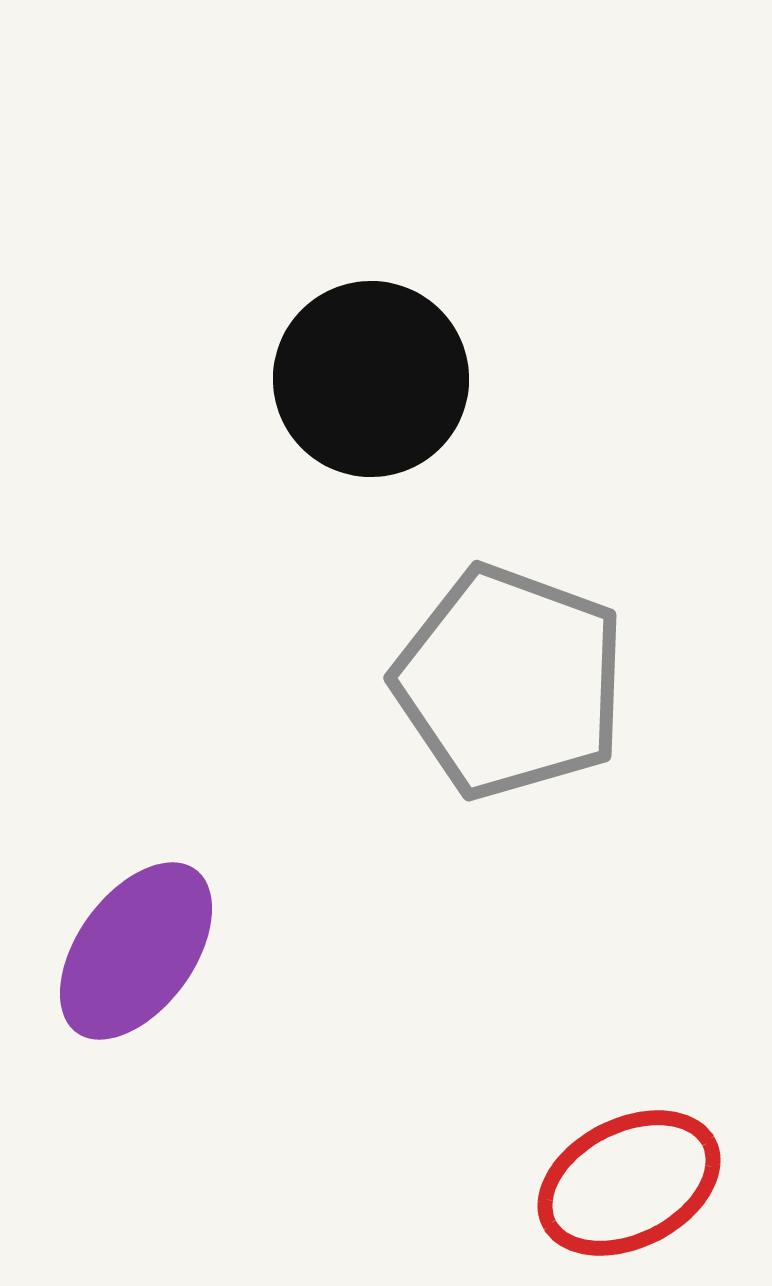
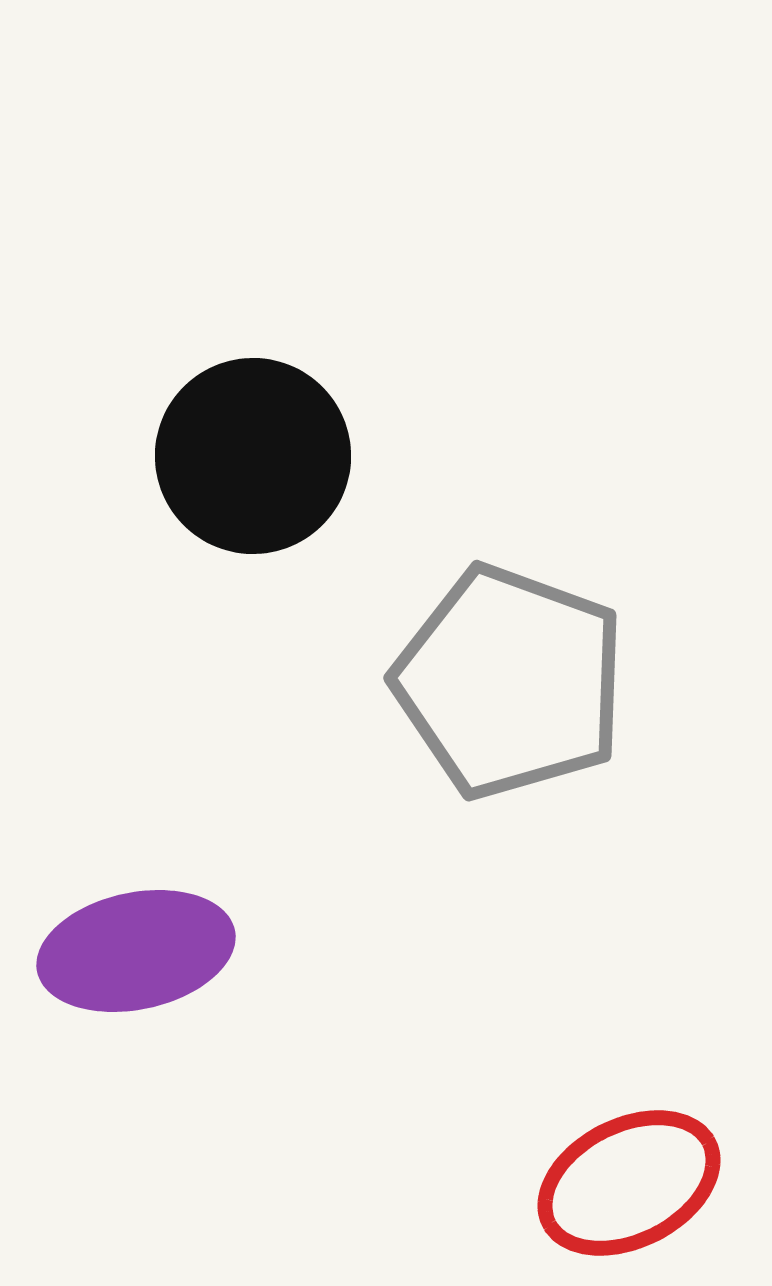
black circle: moved 118 px left, 77 px down
purple ellipse: rotated 42 degrees clockwise
